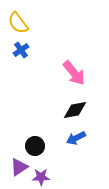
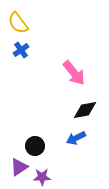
black diamond: moved 10 px right
purple star: moved 1 px right
